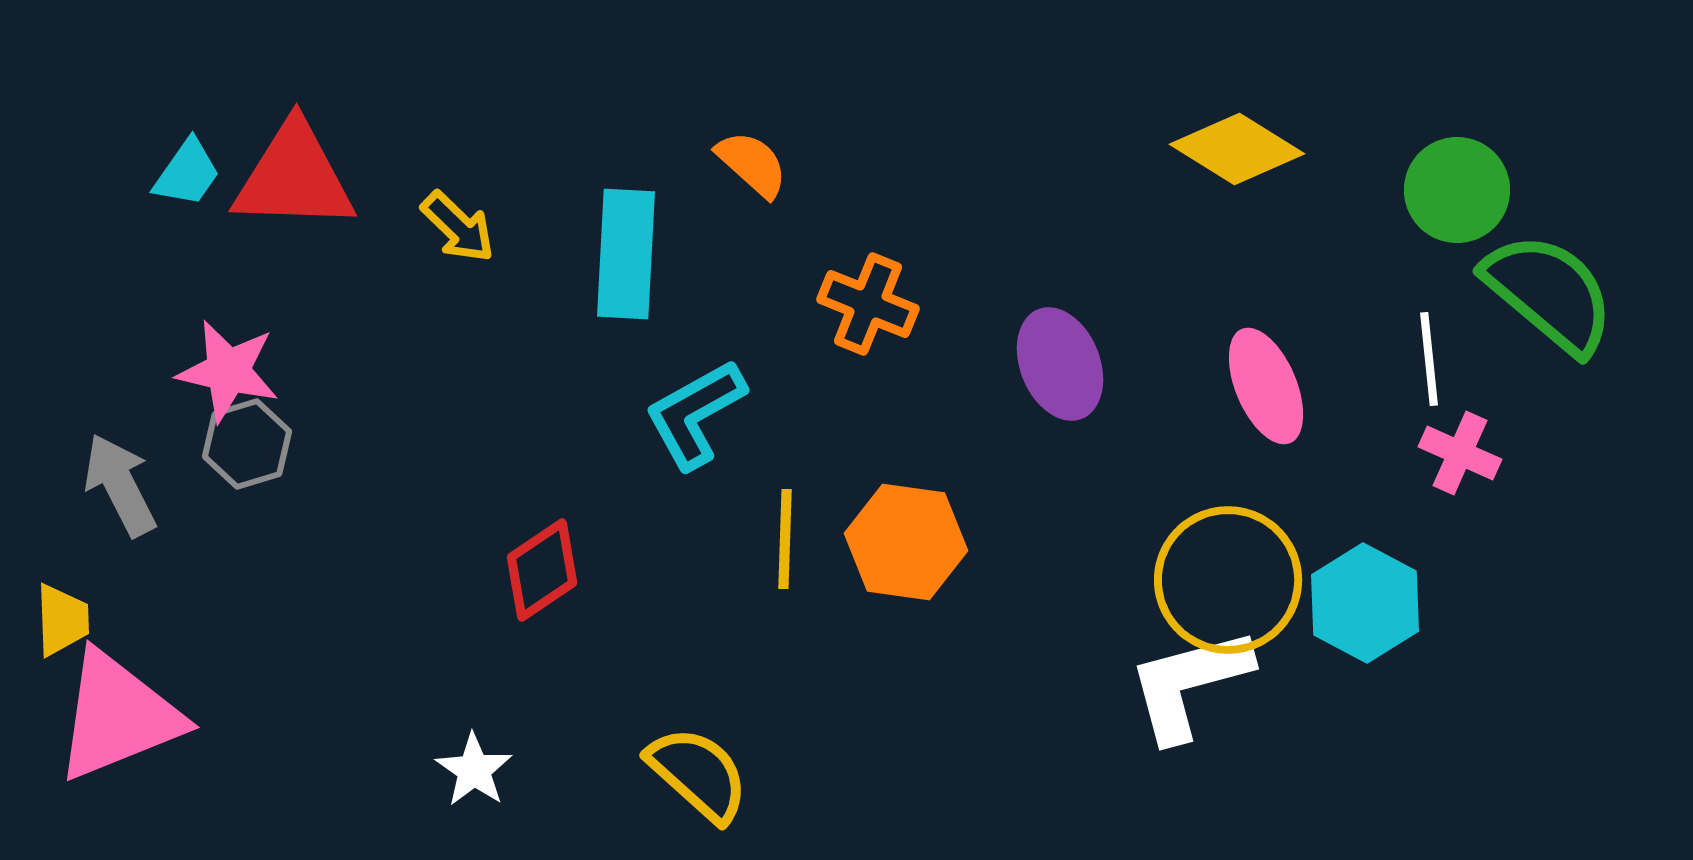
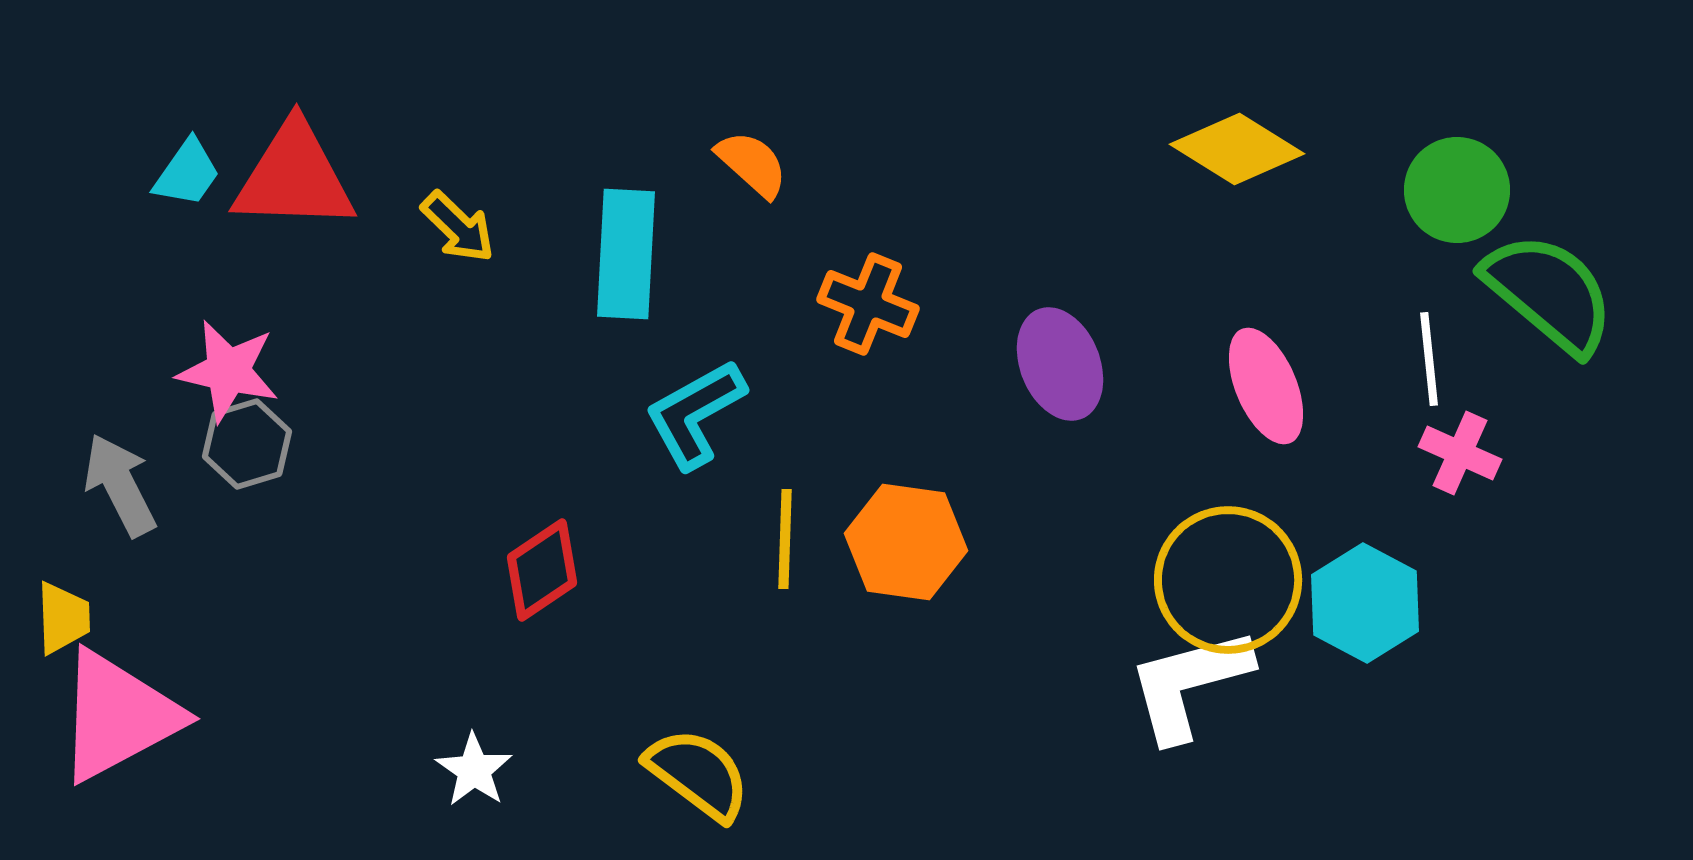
yellow trapezoid: moved 1 px right, 2 px up
pink triangle: rotated 6 degrees counterclockwise
yellow semicircle: rotated 5 degrees counterclockwise
